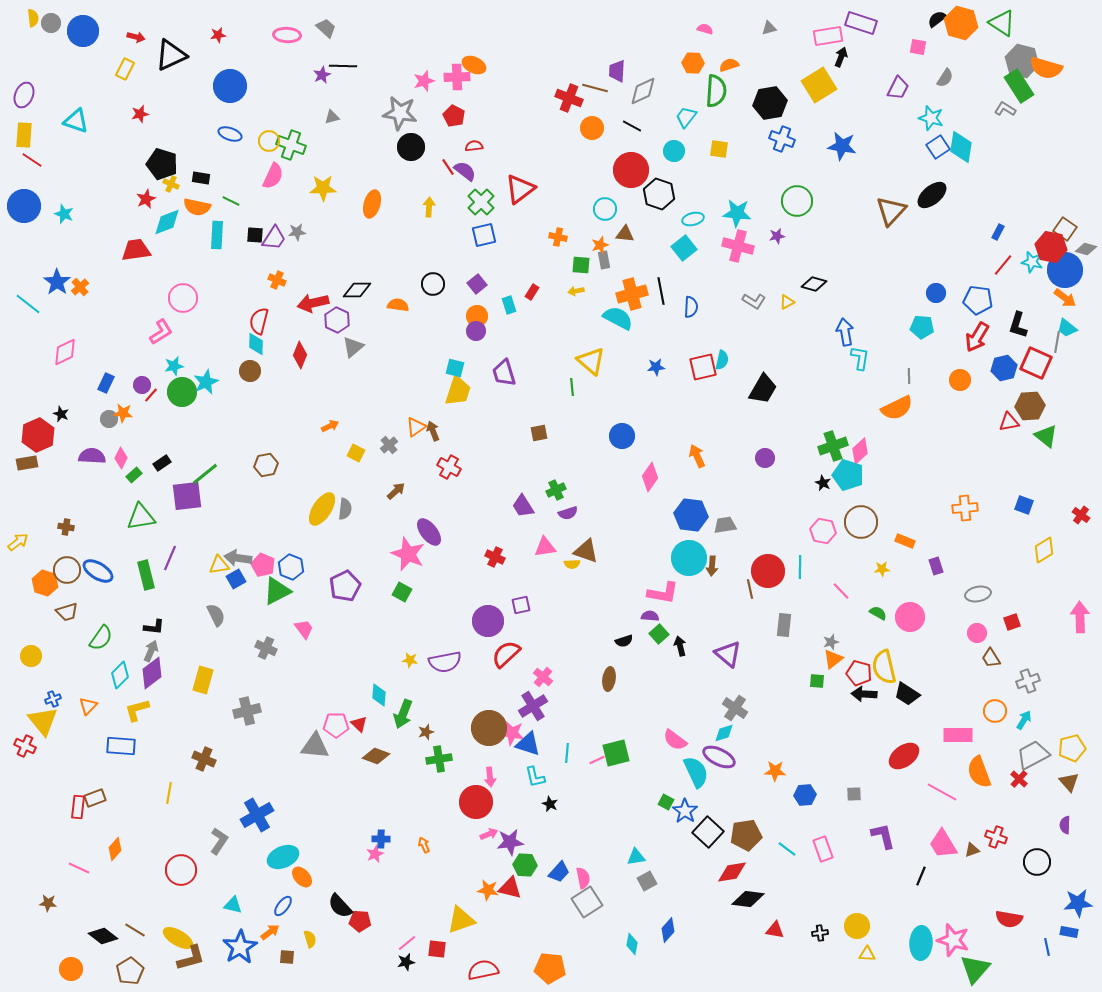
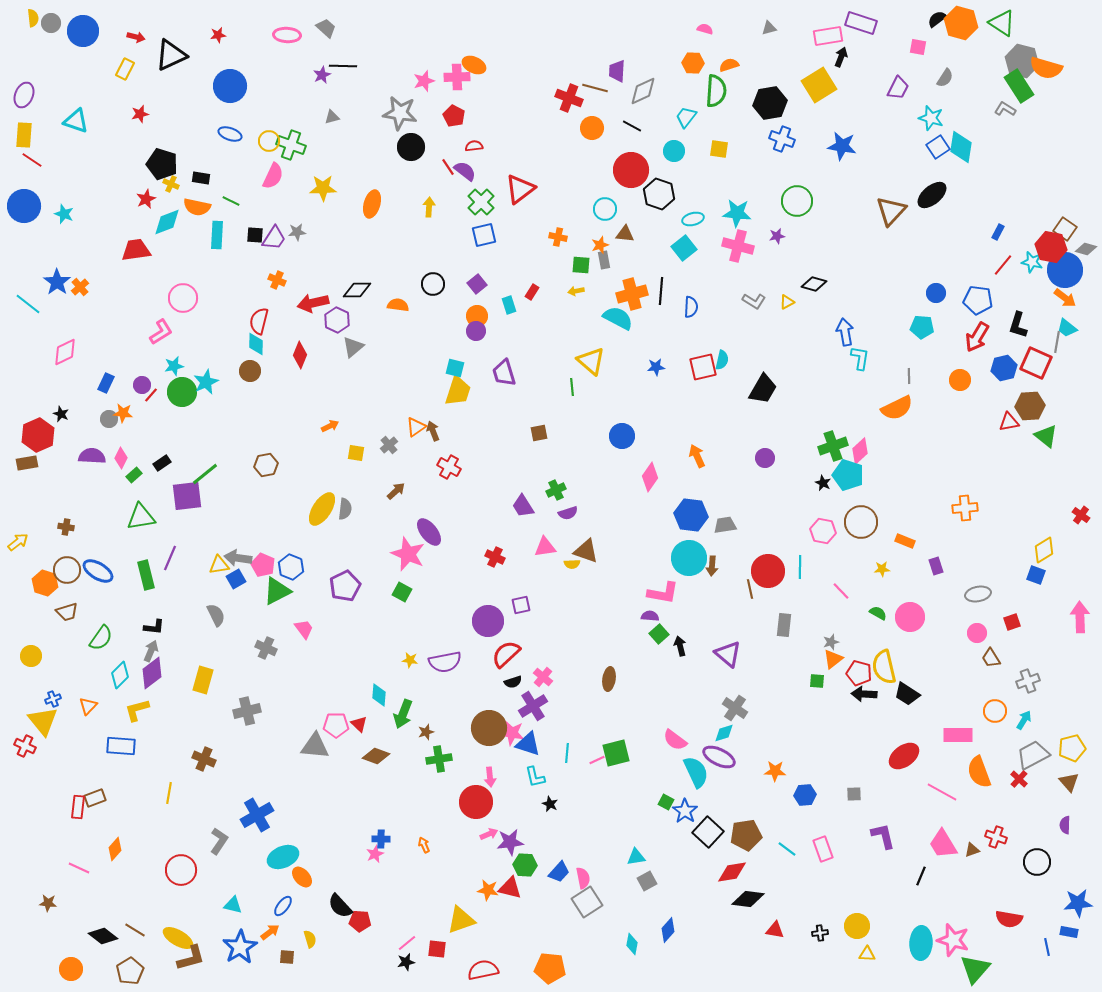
black line at (661, 291): rotated 16 degrees clockwise
yellow square at (356, 453): rotated 18 degrees counterclockwise
blue square at (1024, 505): moved 12 px right, 70 px down
black semicircle at (624, 641): moved 111 px left, 41 px down
